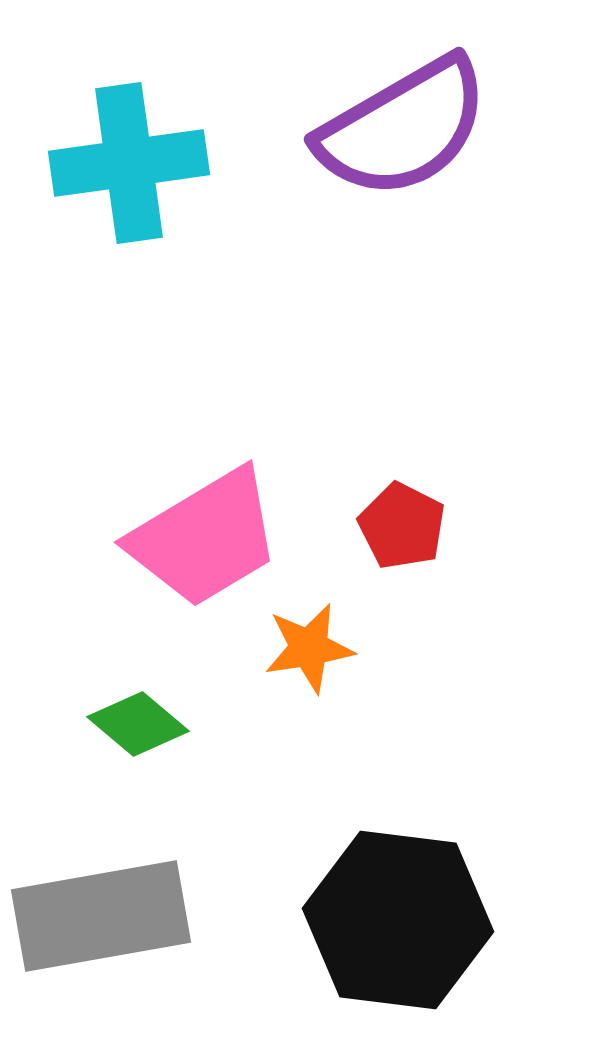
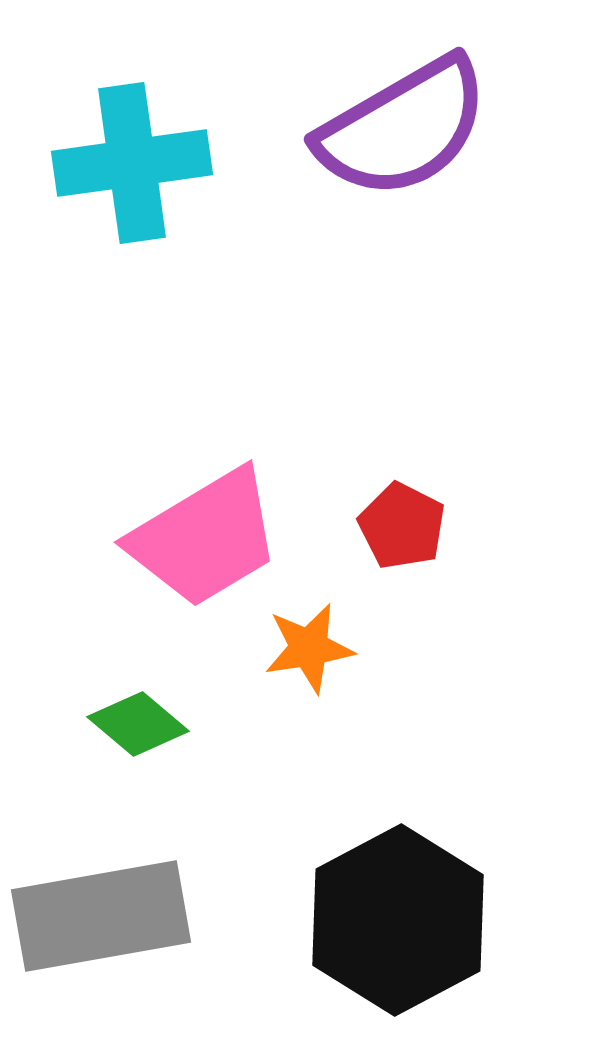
cyan cross: moved 3 px right
black hexagon: rotated 25 degrees clockwise
